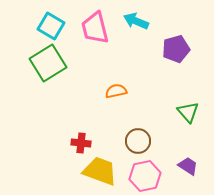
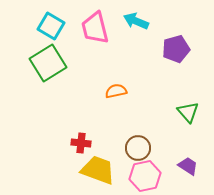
brown circle: moved 7 px down
yellow trapezoid: moved 2 px left, 1 px up
